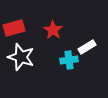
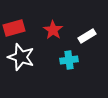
white rectangle: moved 11 px up
